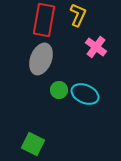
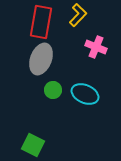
yellow L-shape: rotated 20 degrees clockwise
red rectangle: moved 3 px left, 2 px down
pink cross: rotated 15 degrees counterclockwise
green circle: moved 6 px left
green square: moved 1 px down
